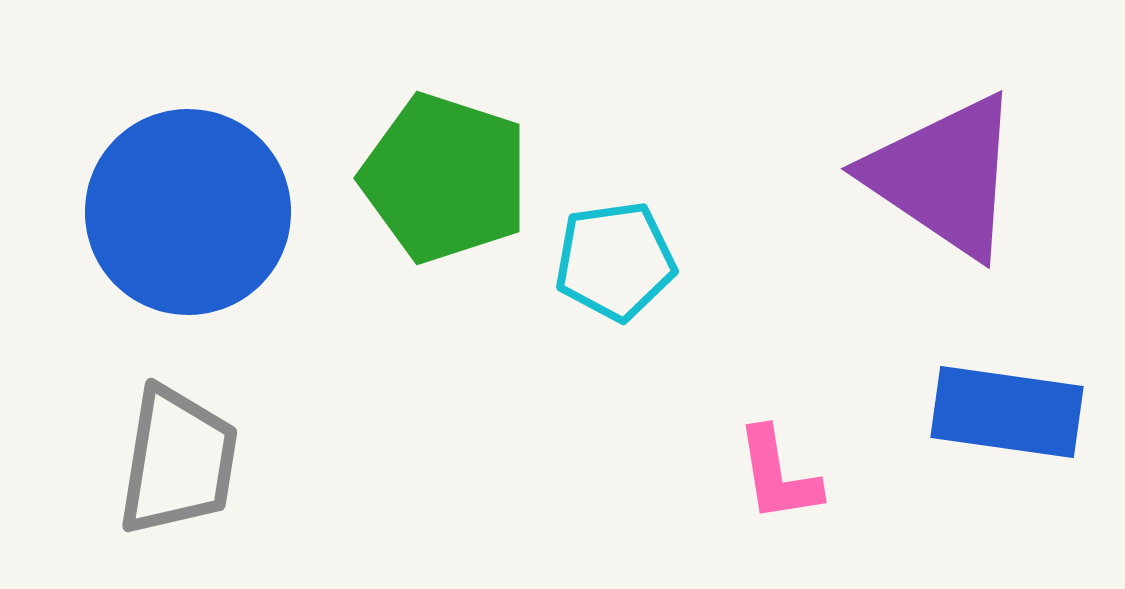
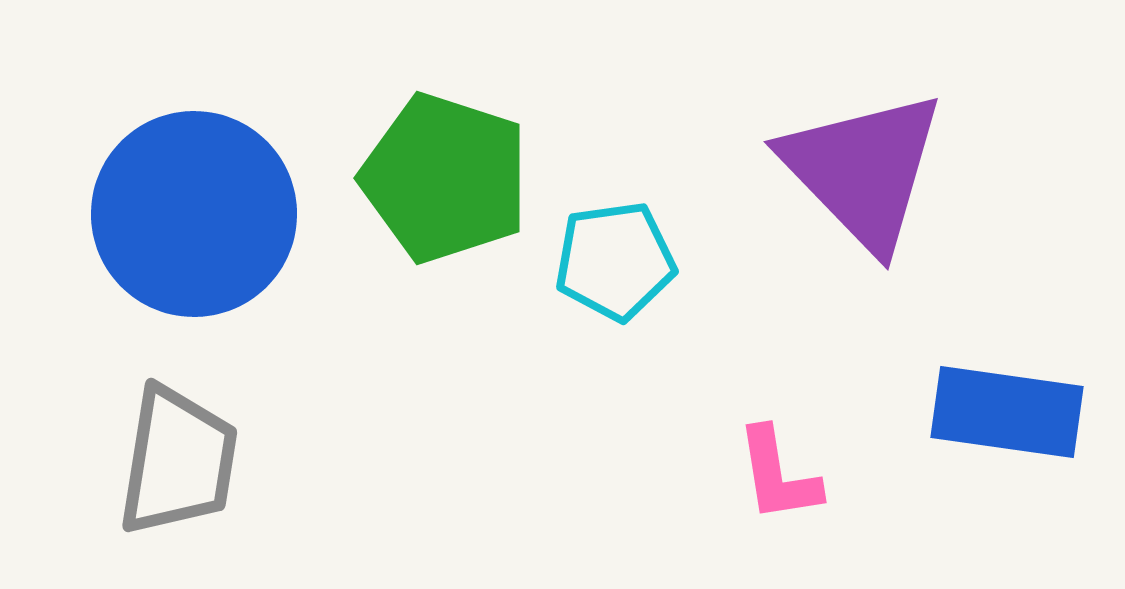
purple triangle: moved 81 px left, 6 px up; rotated 12 degrees clockwise
blue circle: moved 6 px right, 2 px down
